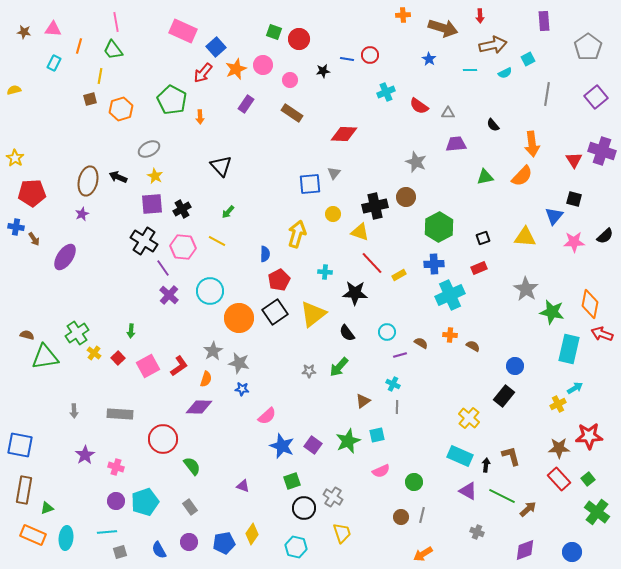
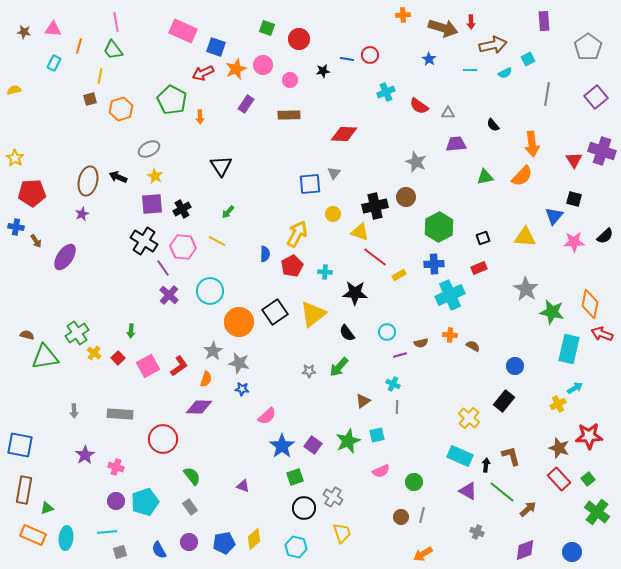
red arrow at (480, 16): moved 9 px left, 6 px down
green square at (274, 32): moved 7 px left, 4 px up
blue square at (216, 47): rotated 30 degrees counterclockwise
red arrow at (203, 73): rotated 25 degrees clockwise
brown rectangle at (292, 113): moved 3 px left, 2 px down; rotated 35 degrees counterclockwise
black triangle at (221, 166): rotated 10 degrees clockwise
yellow arrow at (297, 234): rotated 12 degrees clockwise
brown arrow at (34, 239): moved 2 px right, 2 px down
red line at (372, 263): moved 3 px right, 6 px up; rotated 10 degrees counterclockwise
red pentagon at (279, 280): moved 13 px right, 14 px up
orange circle at (239, 318): moved 4 px down
brown semicircle at (421, 343): rotated 136 degrees clockwise
black rectangle at (504, 396): moved 5 px down
blue star at (282, 446): rotated 15 degrees clockwise
brown star at (559, 448): rotated 20 degrees clockwise
green semicircle at (192, 466): moved 10 px down
green square at (292, 481): moved 3 px right, 4 px up
green line at (502, 496): moved 4 px up; rotated 12 degrees clockwise
yellow diamond at (252, 534): moved 2 px right, 5 px down; rotated 15 degrees clockwise
